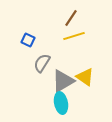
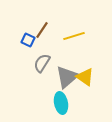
brown line: moved 29 px left, 12 px down
gray triangle: moved 4 px right, 4 px up; rotated 10 degrees counterclockwise
